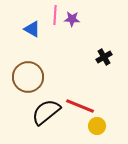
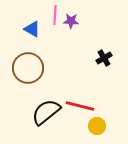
purple star: moved 1 px left, 2 px down
black cross: moved 1 px down
brown circle: moved 9 px up
red line: rotated 8 degrees counterclockwise
